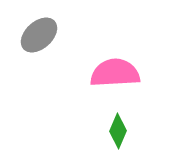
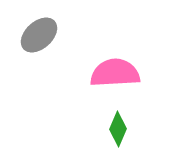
green diamond: moved 2 px up
